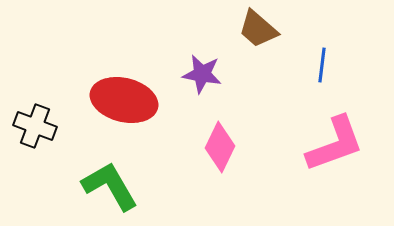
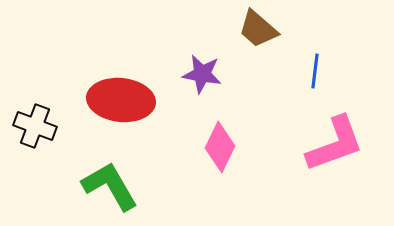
blue line: moved 7 px left, 6 px down
red ellipse: moved 3 px left; rotated 8 degrees counterclockwise
